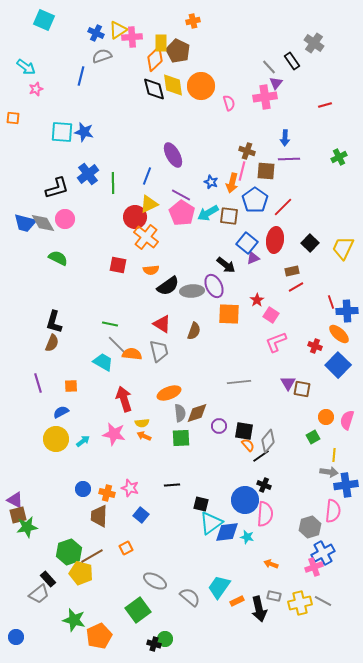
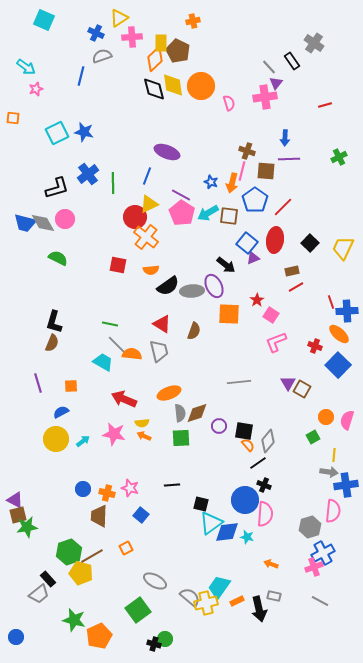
yellow triangle at (118, 30): moved 1 px right, 12 px up
cyan square at (62, 132): moved 5 px left, 1 px down; rotated 30 degrees counterclockwise
purple ellipse at (173, 155): moved 6 px left, 3 px up; rotated 40 degrees counterclockwise
brown square at (302, 389): rotated 18 degrees clockwise
red arrow at (124, 399): rotated 50 degrees counterclockwise
black line at (261, 456): moved 3 px left, 7 px down
gray line at (323, 601): moved 3 px left
yellow cross at (300, 603): moved 94 px left
